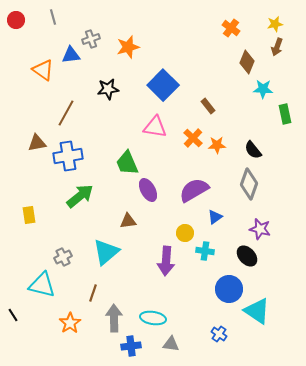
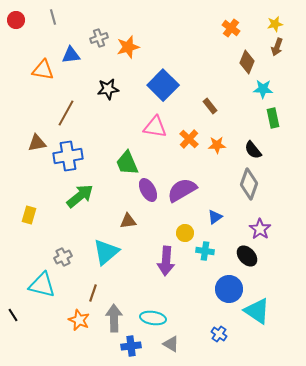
gray cross at (91, 39): moved 8 px right, 1 px up
orange triangle at (43, 70): rotated 25 degrees counterclockwise
brown rectangle at (208, 106): moved 2 px right
green rectangle at (285, 114): moved 12 px left, 4 px down
orange cross at (193, 138): moved 4 px left, 1 px down
purple semicircle at (194, 190): moved 12 px left
yellow rectangle at (29, 215): rotated 24 degrees clockwise
purple star at (260, 229): rotated 20 degrees clockwise
orange star at (70, 323): moved 9 px right, 3 px up; rotated 15 degrees counterclockwise
gray triangle at (171, 344): rotated 24 degrees clockwise
